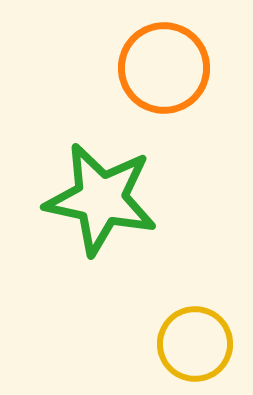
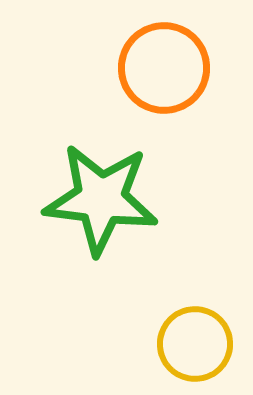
green star: rotated 5 degrees counterclockwise
